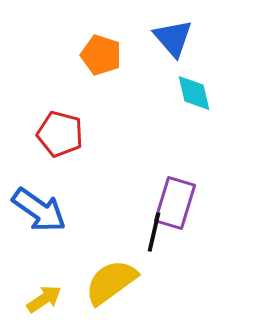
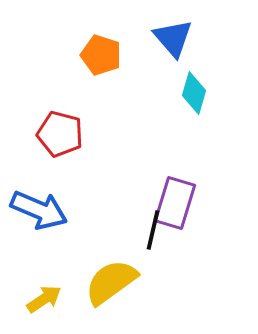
cyan diamond: rotated 30 degrees clockwise
blue arrow: rotated 12 degrees counterclockwise
black line: moved 1 px left, 2 px up
